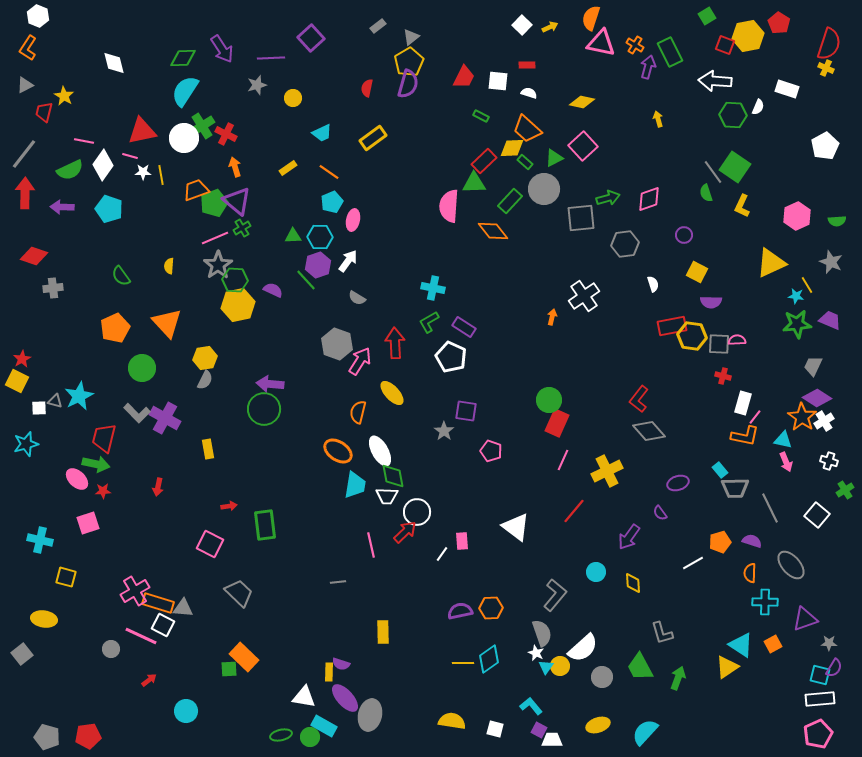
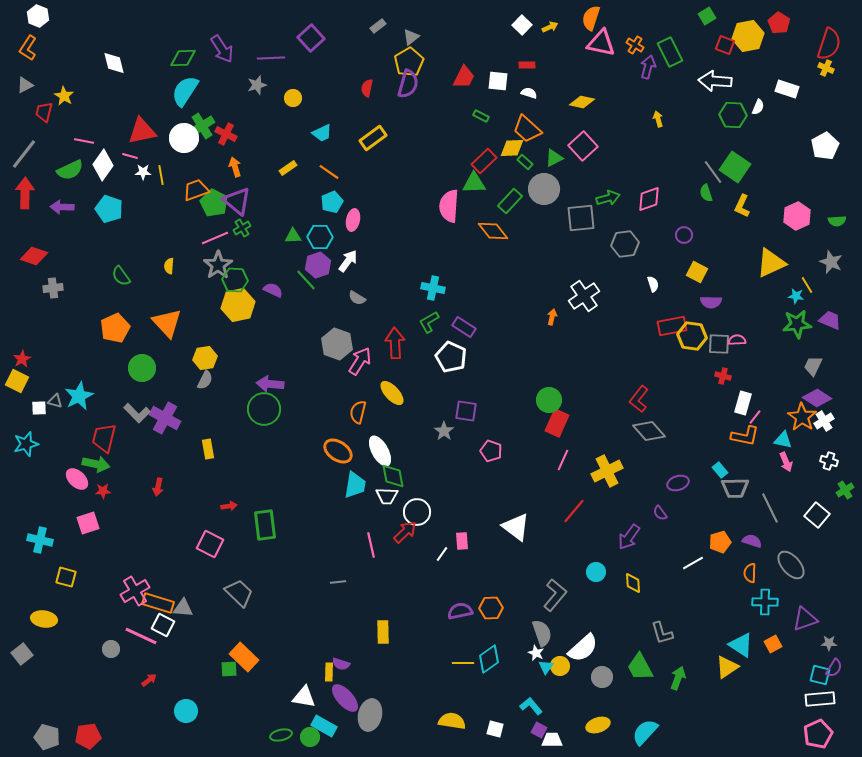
green pentagon at (214, 203): rotated 24 degrees counterclockwise
